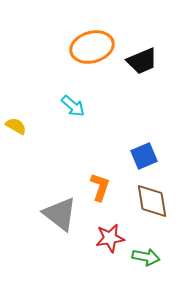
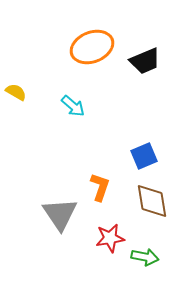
orange ellipse: rotated 6 degrees counterclockwise
black trapezoid: moved 3 px right
yellow semicircle: moved 34 px up
gray triangle: rotated 18 degrees clockwise
green arrow: moved 1 px left
